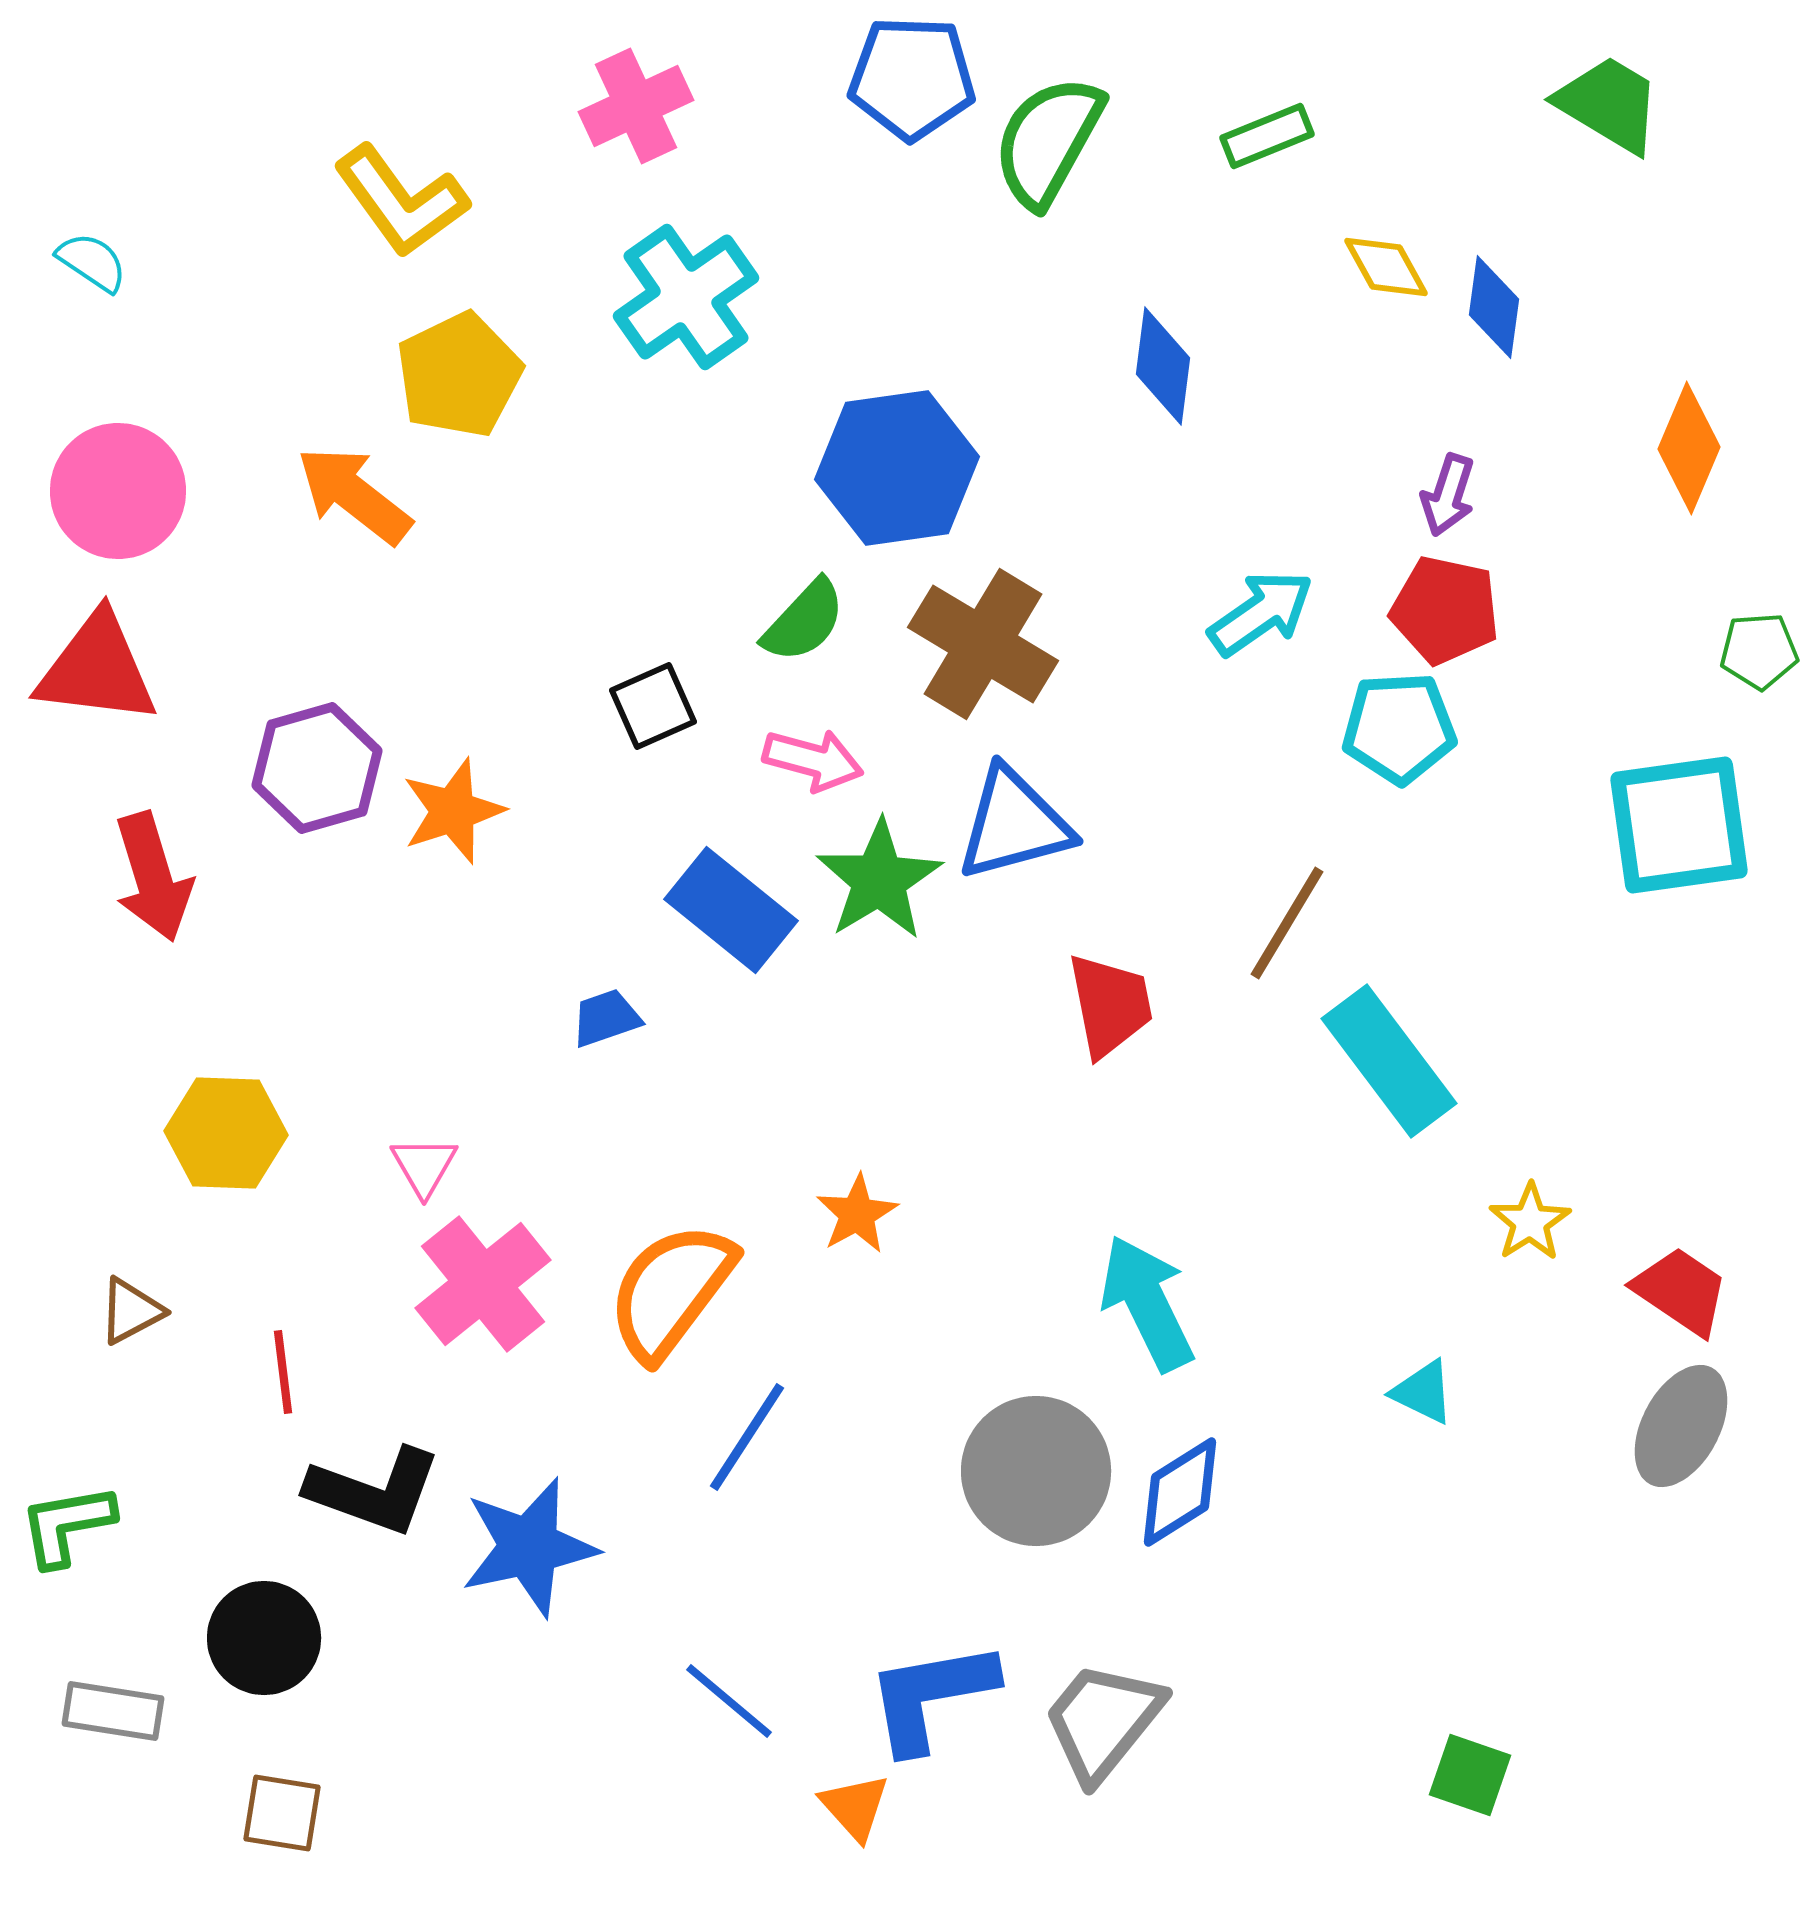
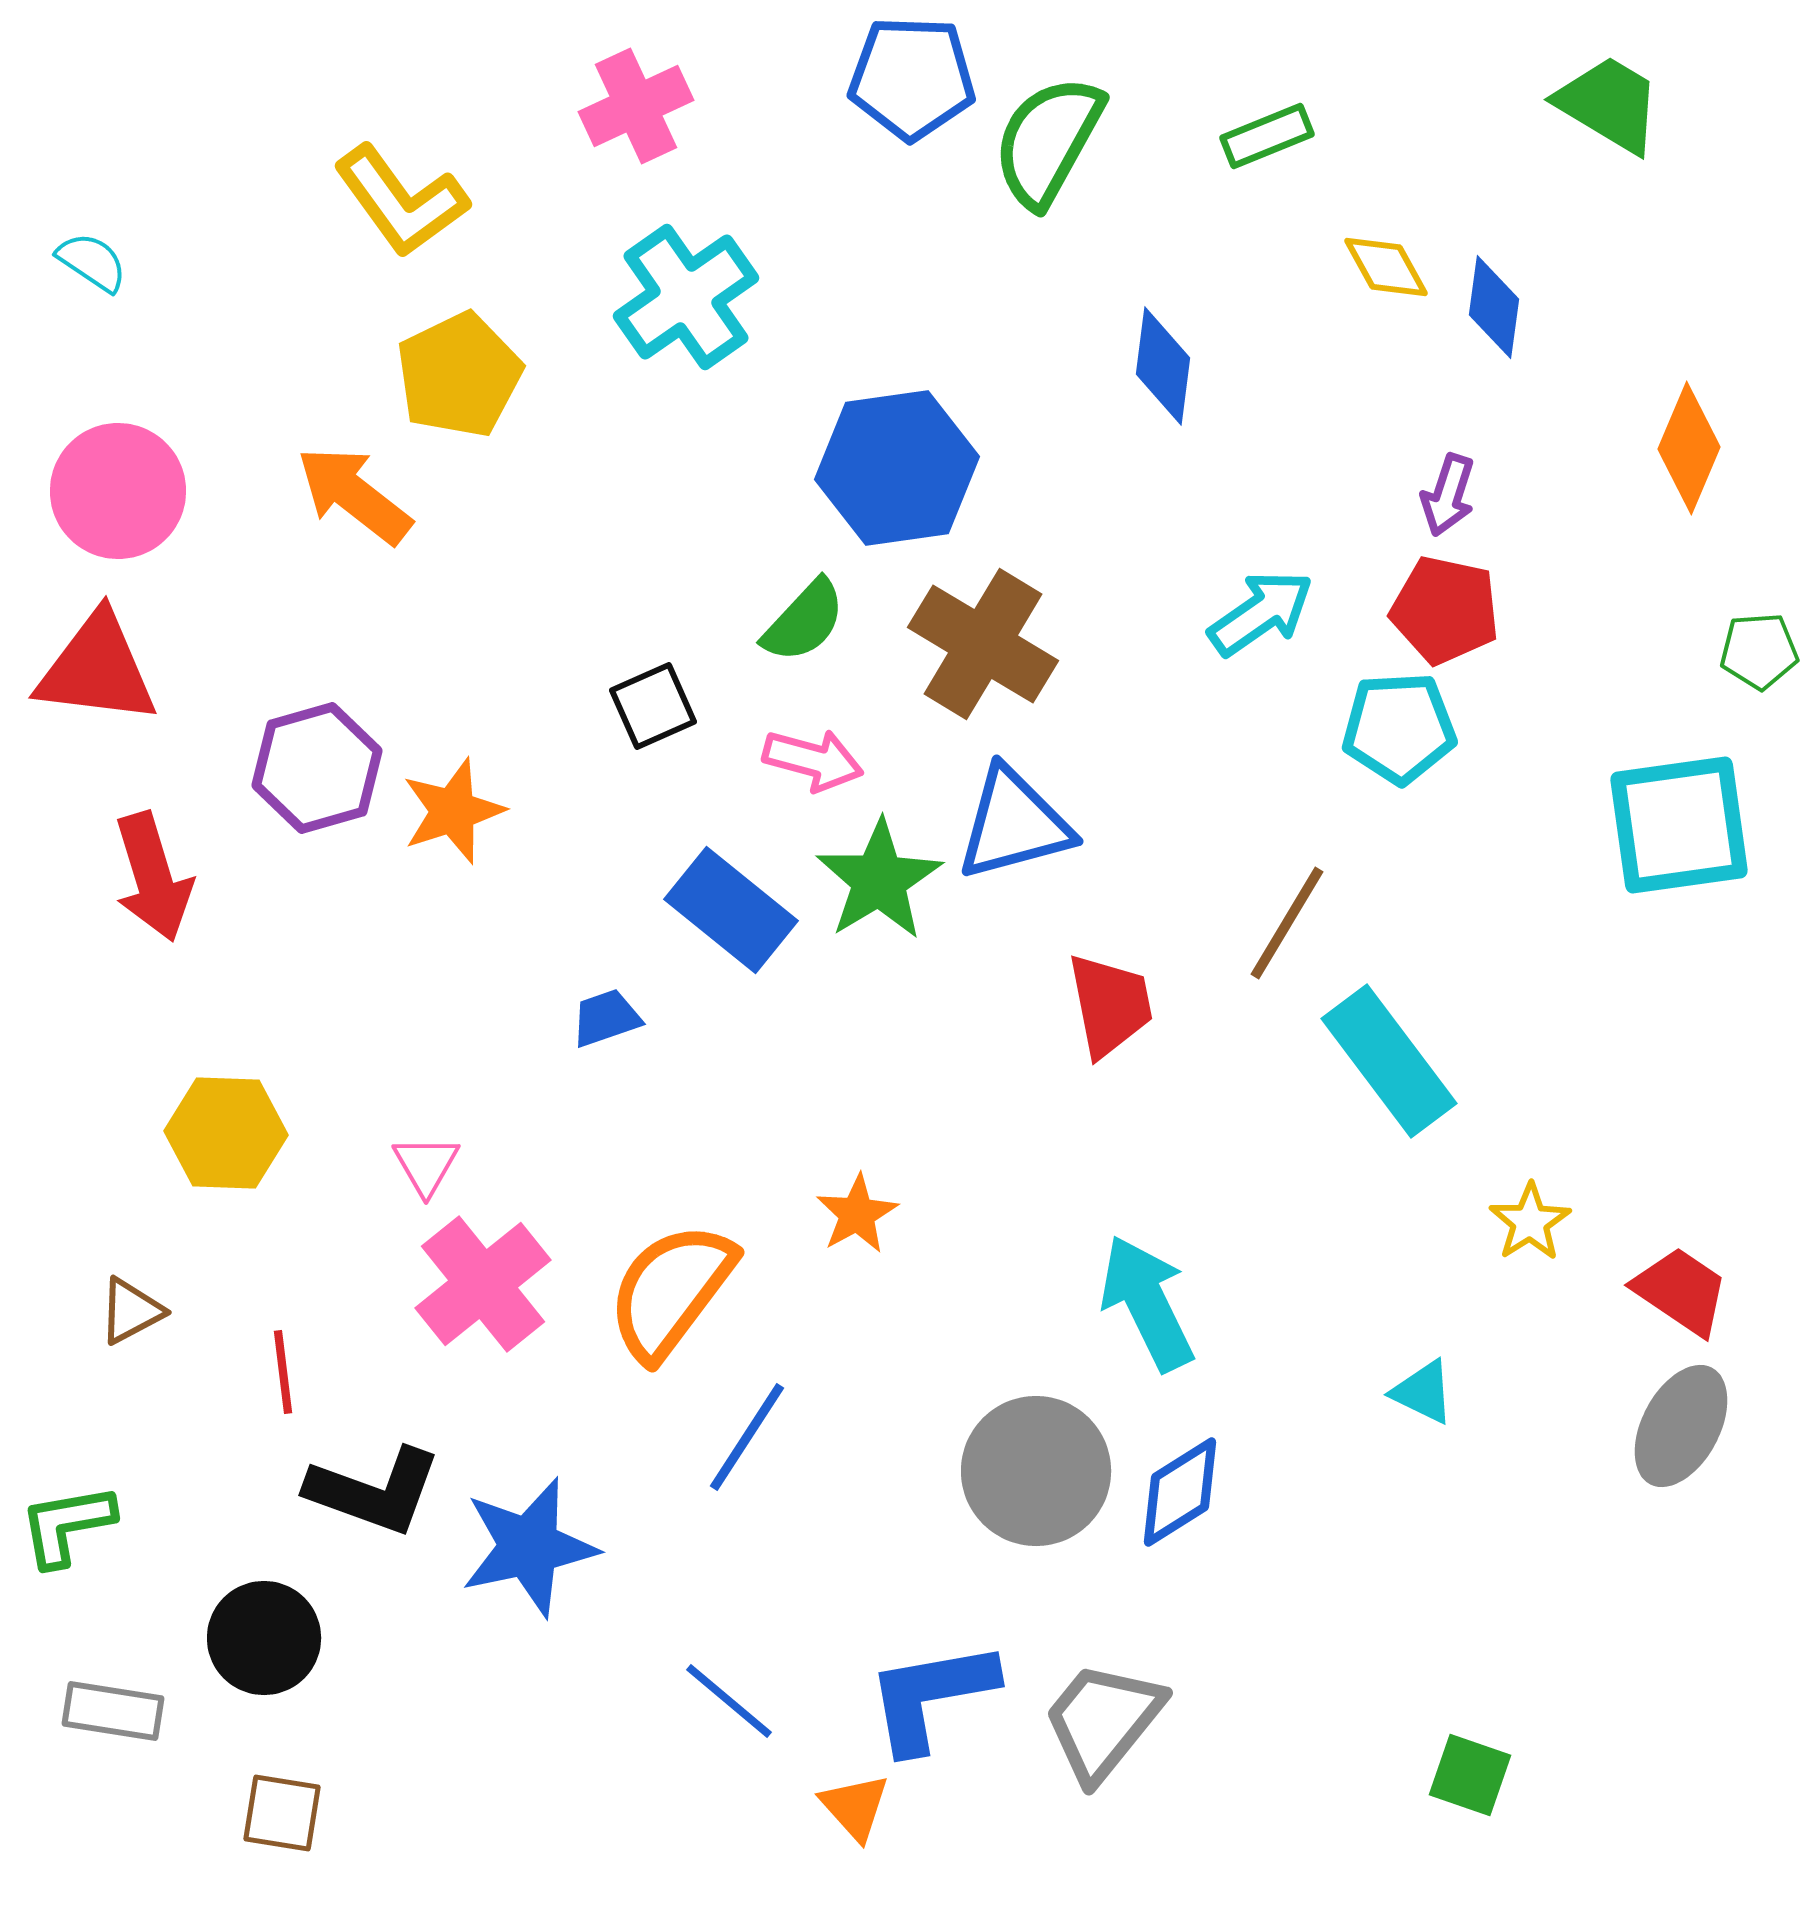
pink triangle at (424, 1166): moved 2 px right, 1 px up
